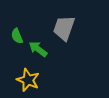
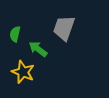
green semicircle: moved 2 px left, 2 px up; rotated 35 degrees clockwise
yellow star: moved 5 px left, 8 px up
